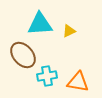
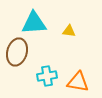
cyan triangle: moved 6 px left, 1 px up
yellow triangle: rotated 32 degrees clockwise
brown ellipse: moved 6 px left, 3 px up; rotated 56 degrees clockwise
